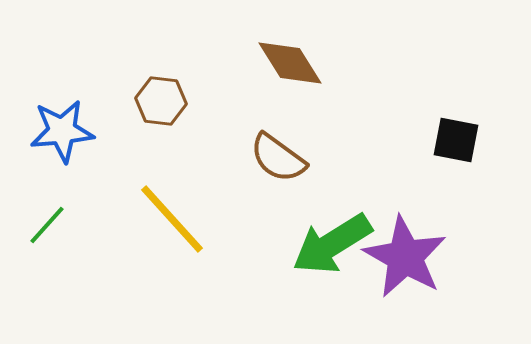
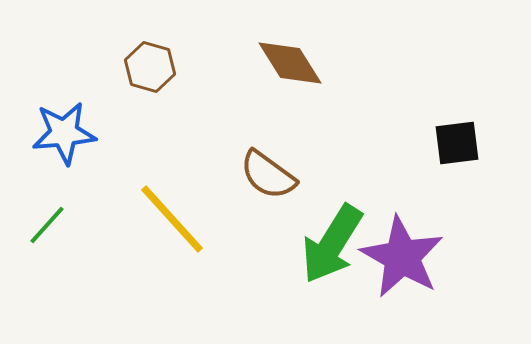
brown hexagon: moved 11 px left, 34 px up; rotated 9 degrees clockwise
blue star: moved 2 px right, 2 px down
black square: moved 1 px right, 3 px down; rotated 18 degrees counterclockwise
brown semicircle: moved 10 px left, 17 px down
green arrow: rotated 26 degrees counterclockwise
purple star: moved 3 px left
